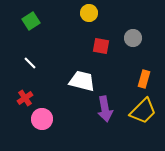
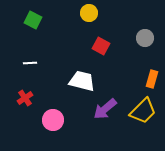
green square: moved 2 px right, 1 px up; rotated 30 degrees counterclockwise
gray circle: moved 12 px right
red square: rotated 18 degrees clockwise
white line: rotated 48 degrees counterclockwise
orange rectangle: moved 8 px right
purple arrow: rotated 60 degrees clockwise
pink circle: moved 11 px right, 1 px down
